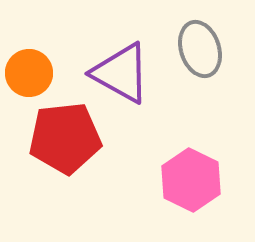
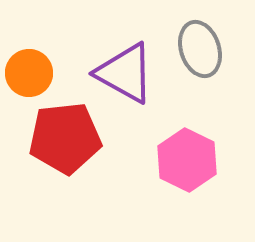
purple triangle: moved 4 px right
pink hexagon: moved 4 px left, 20 px up
